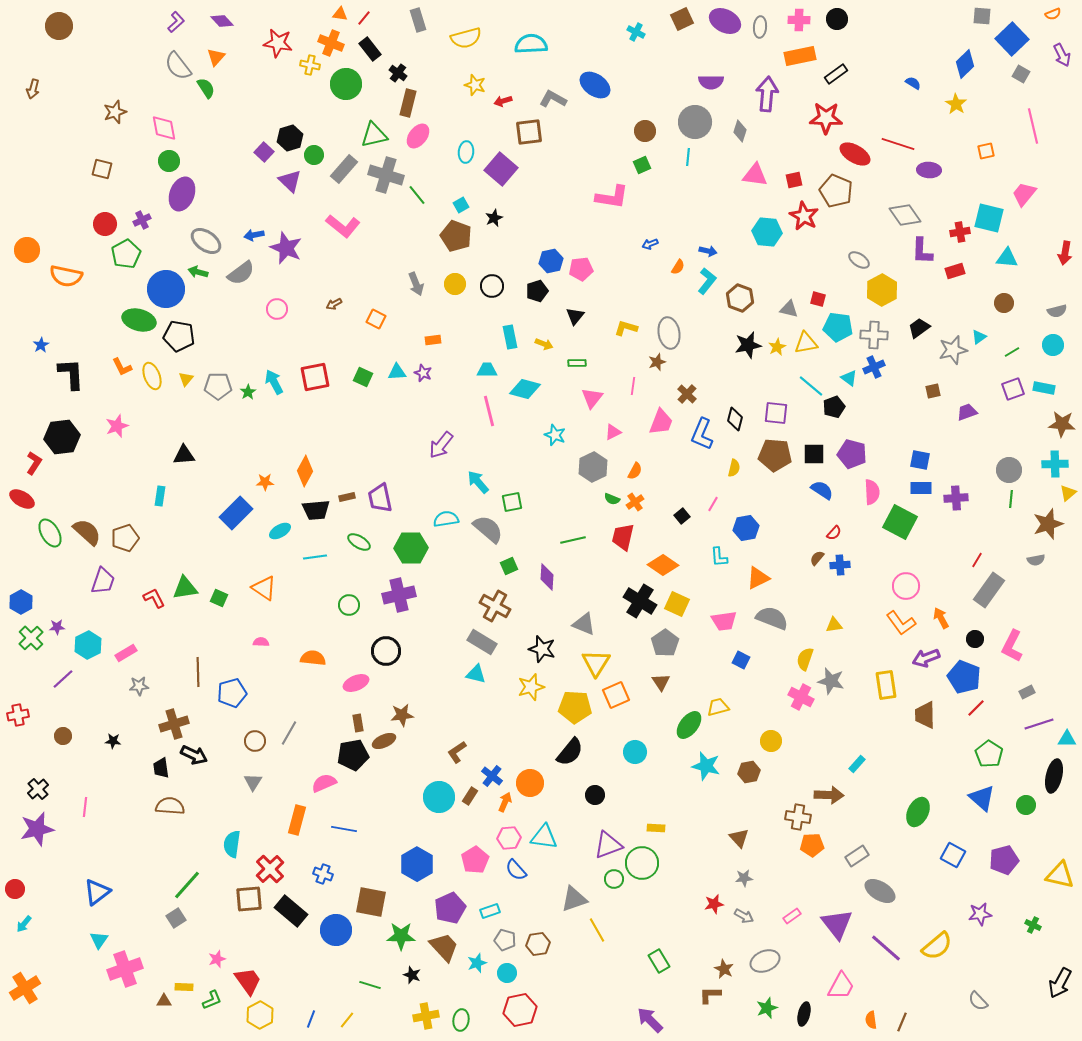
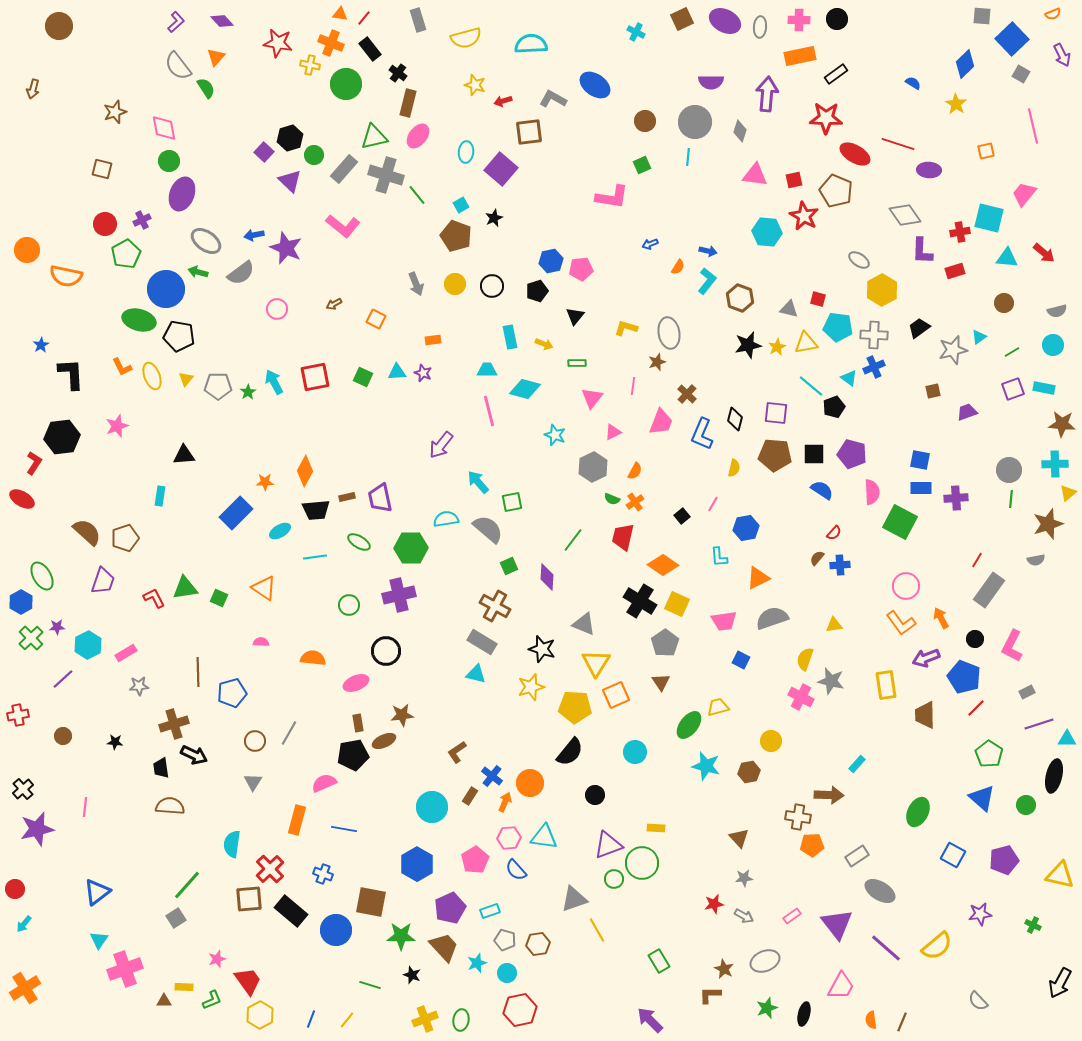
brown circle at (645, 131): moved 10 px up
green triangle at (374, 135): moved 2 px down
red arrow at (1065, 253): moved 21 px left; rotated 60 degrees counterclockwise
green ellipse at (50, 533): moved 8 px left, 43 px down
green line at (573, 540): rotated 40 degrees counterclockwise
gray semicircle at (772, 618): rotated 40 degrees counterclockwise
black star at (113, 741): moved 2 px right, 1 px down
black cross at (38, 789): moved 15 px left
cyan circle at (439, 797): moved 7 px left, 10 px down
yellow cross at (426, 1016): moved 1 px left, 3 px down; rotated 10 degrees counterclockwise
